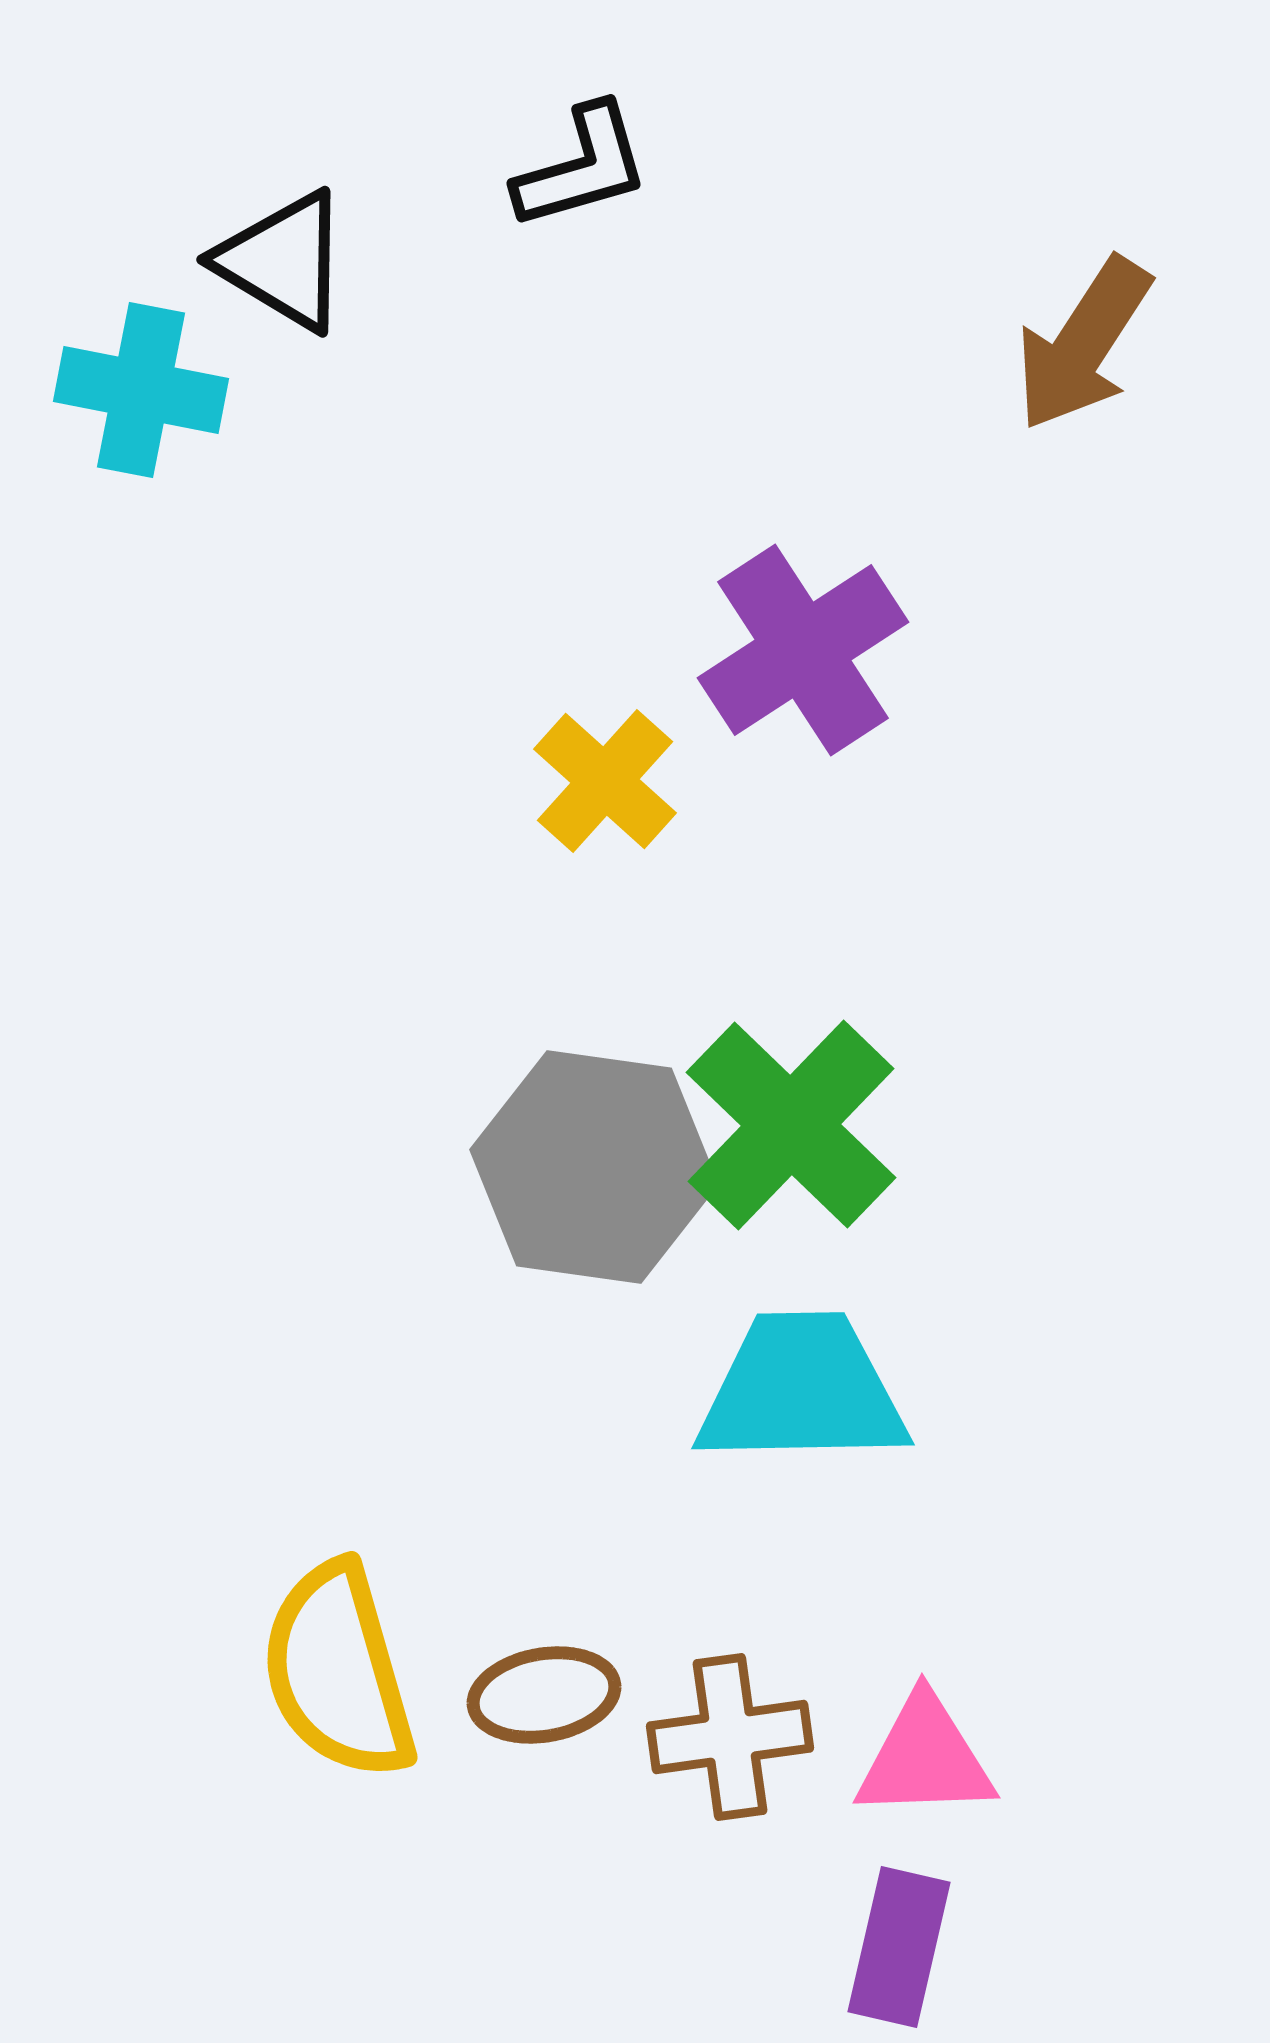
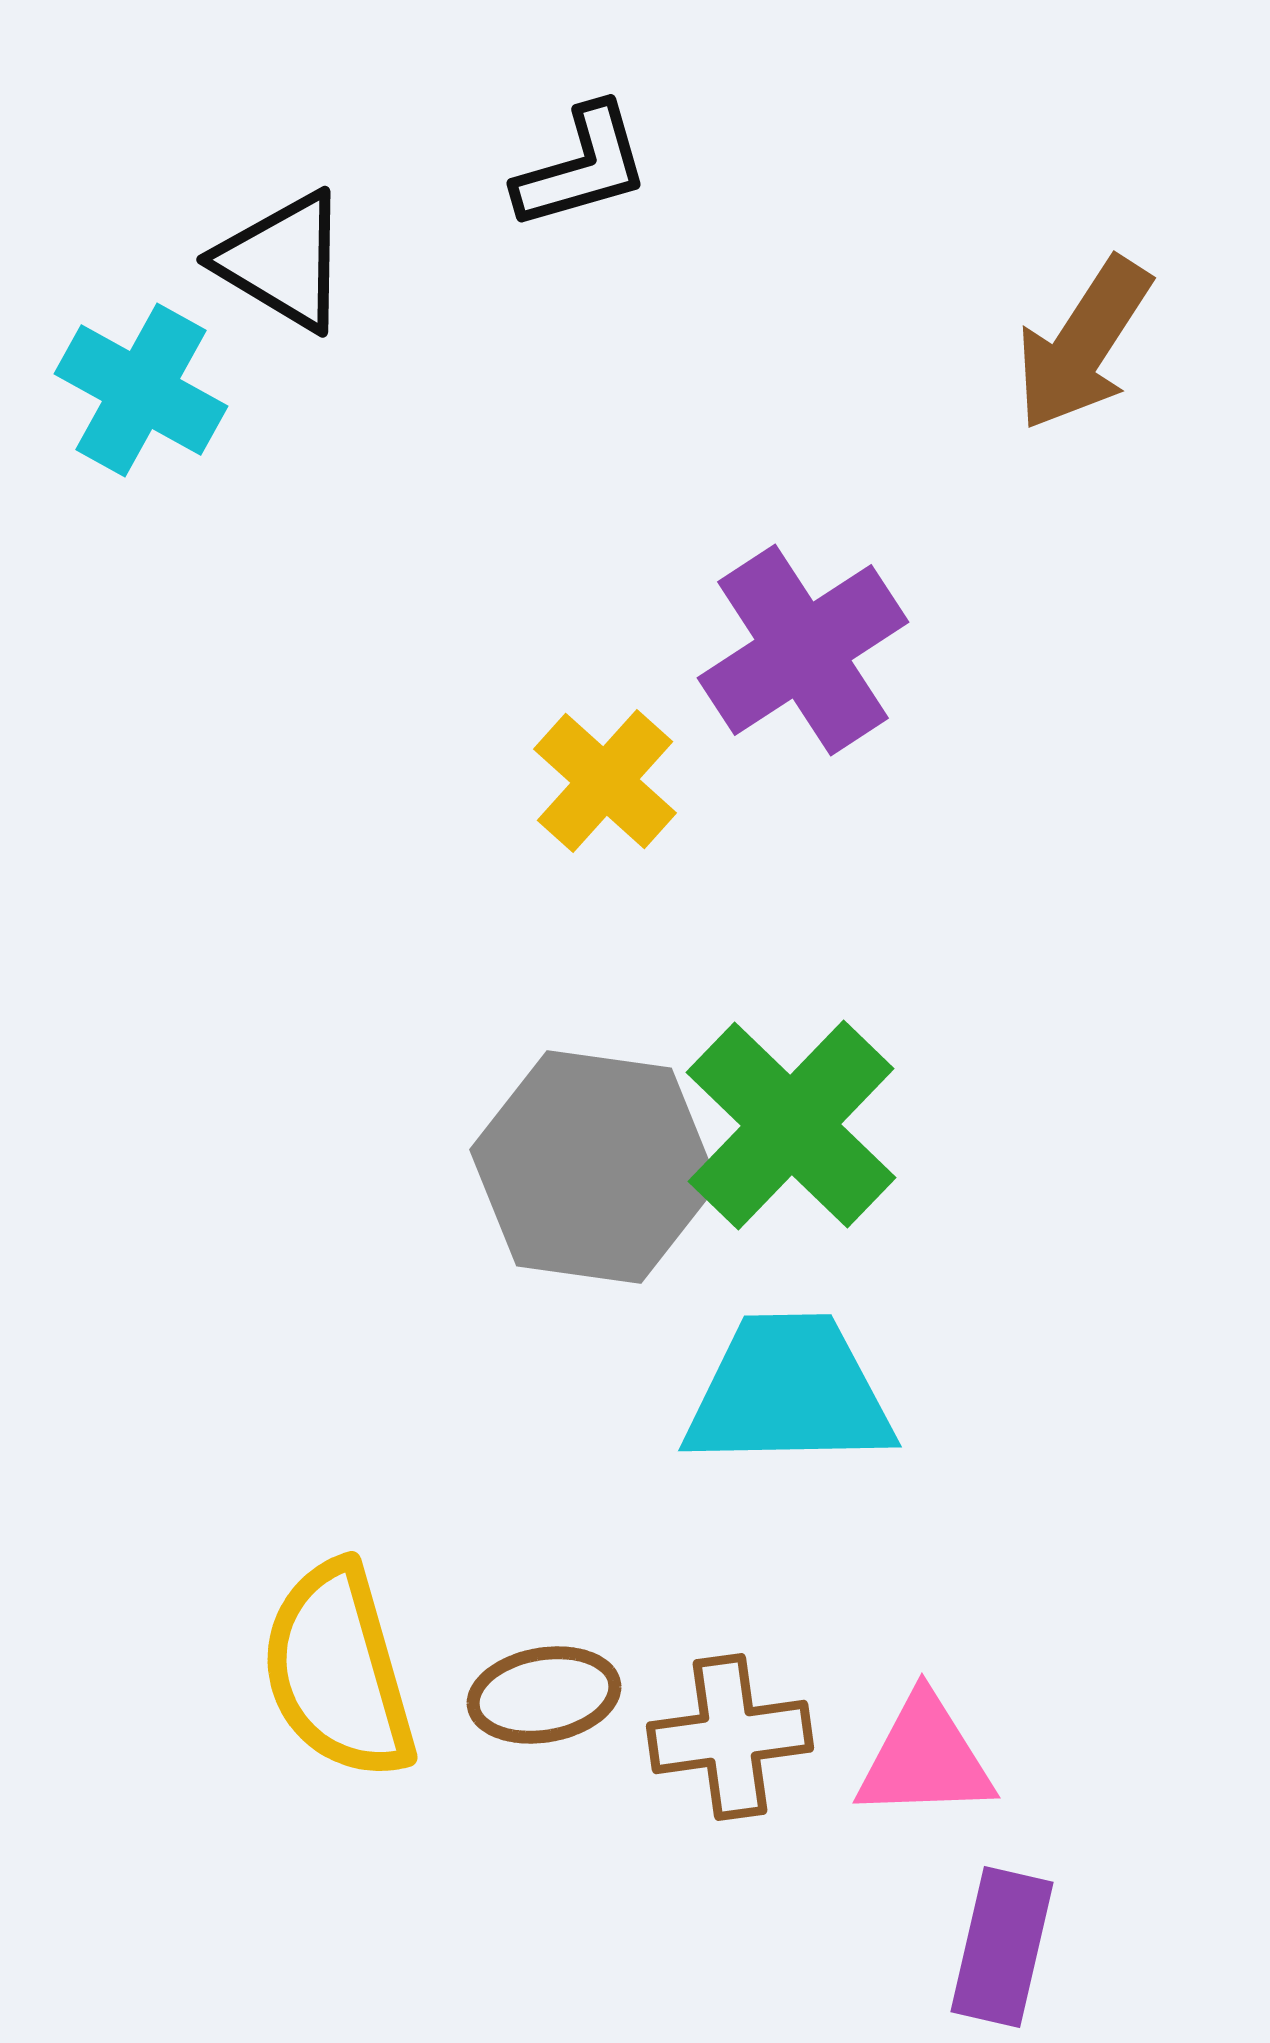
cyan cross: rotated 18 degrees clockwise
cyan trapezoid: moved 13 px left, 2 px down
purple rectangle: moved 103 px right
